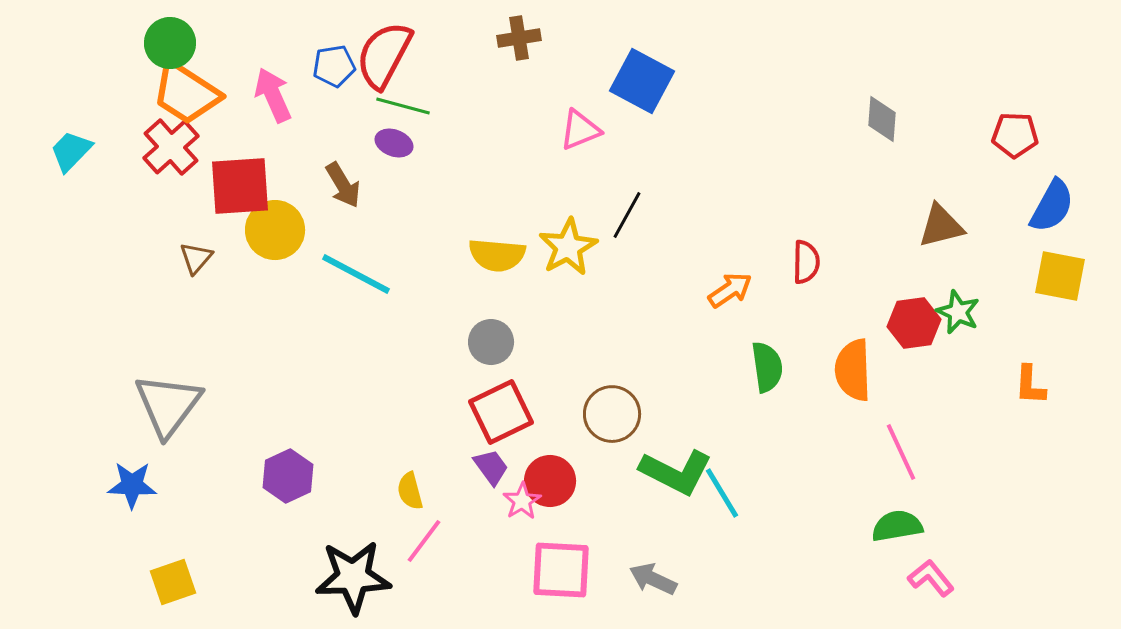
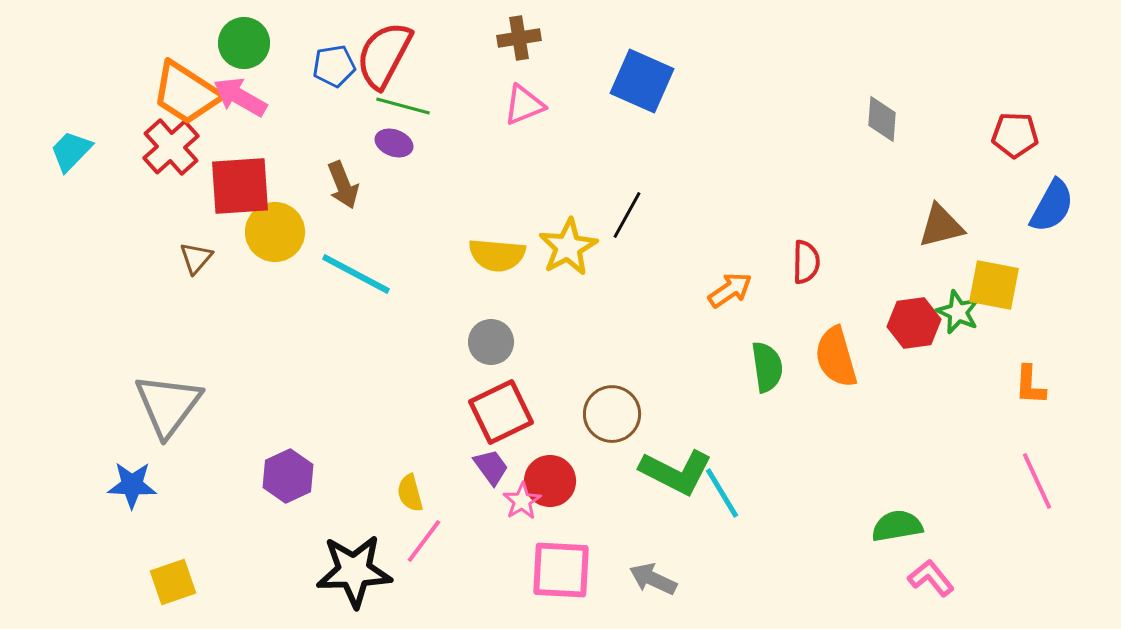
green circle at (170, 43): moved 74 px right
blue square at (642, 81): rotated 4 degrees counterclockwise
pink arrow at (273, 95): moved 33 px left, 2 px down; rotated 36 degrees counterclockwise
pink triangle at (580, 130): moved 56 px left, 25 px up
brown arrow at (343, 185): rotated 9 degrees clockwise
yellow circle at (275, 230): moved 2 px down
yellow square at (1060, 276): moved 66 px left, 9 px down
orange semicircle at (853, 370): moved 17 px left, 13 px up; rotated 14 degrees counterclockwise
pink line at (901, 452): moved 136 px right, 29 px down
yellow semicircle at (410, 491): moved 2 px down
black star at (353, 577): moved 1 px right, 6 px up
